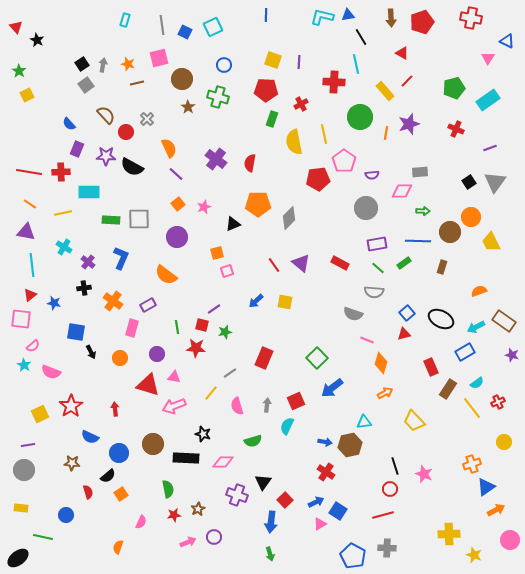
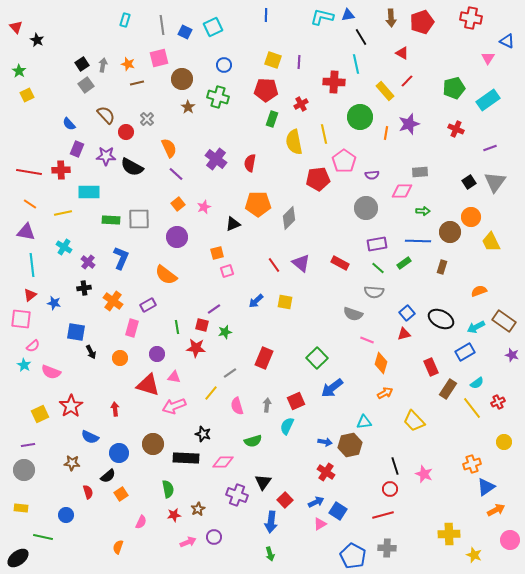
red cross at (61, 172): moved 2 px up
